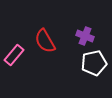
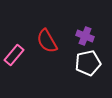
red semicircle: moved 2 px right
white pentagon: moved 6 px left
